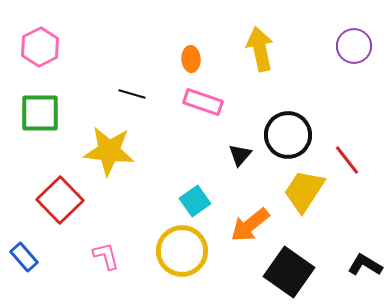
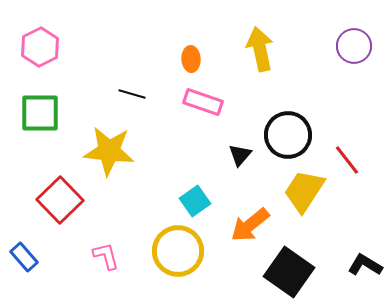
yellow circle: moved 4 px left
